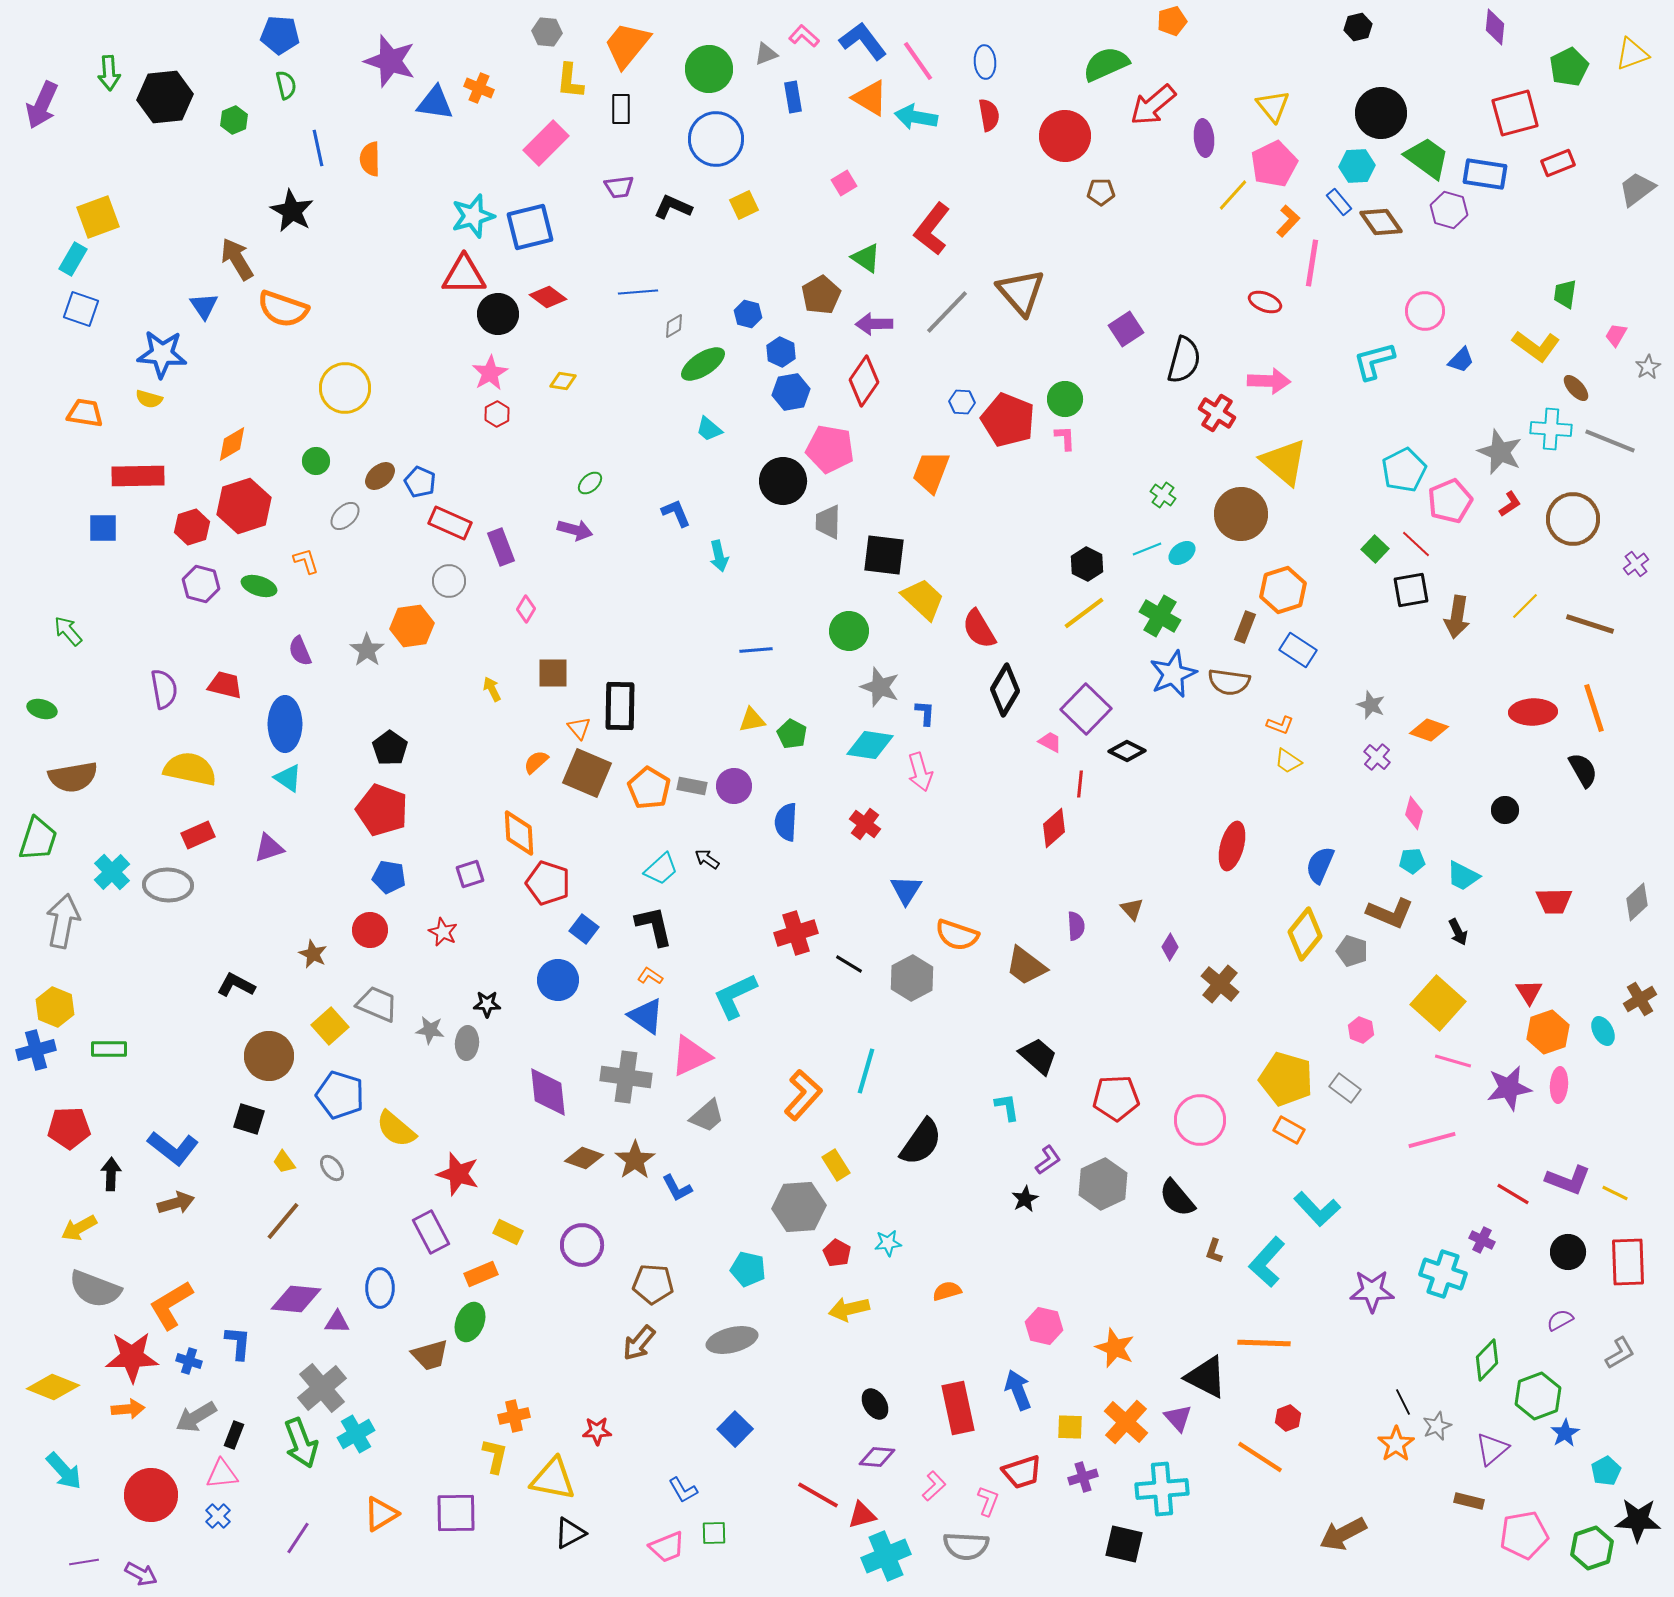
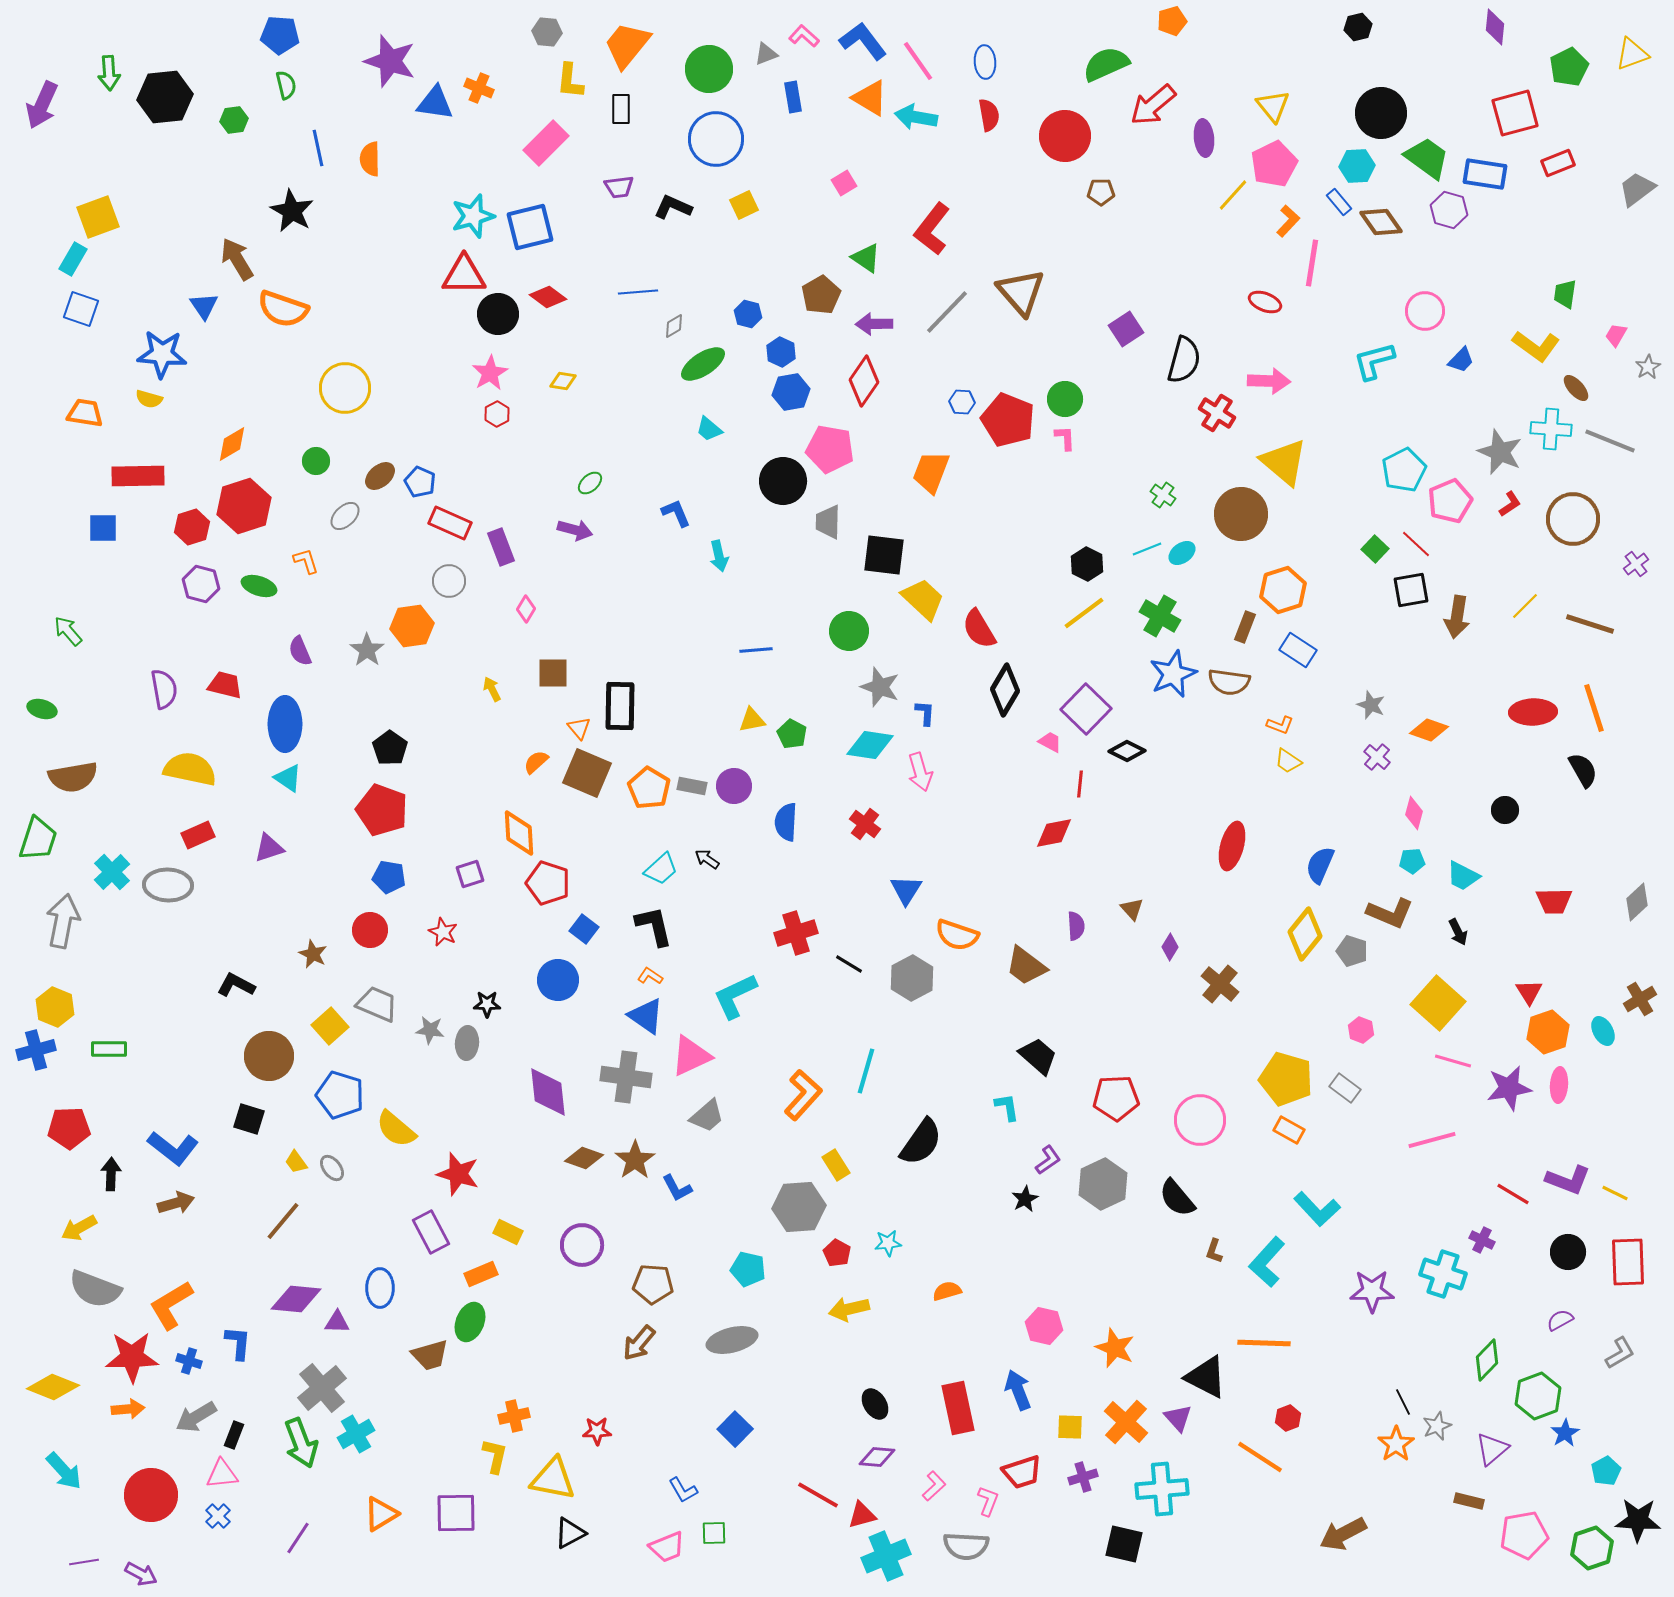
green hexagon at (234, 120): rotated 16 degrees clockwise
red diamond at (1054, 828): moved 5 px down; rotated 30 degrees clockwise
yellow trapezoid at (284, 1162): moved 12 px right
